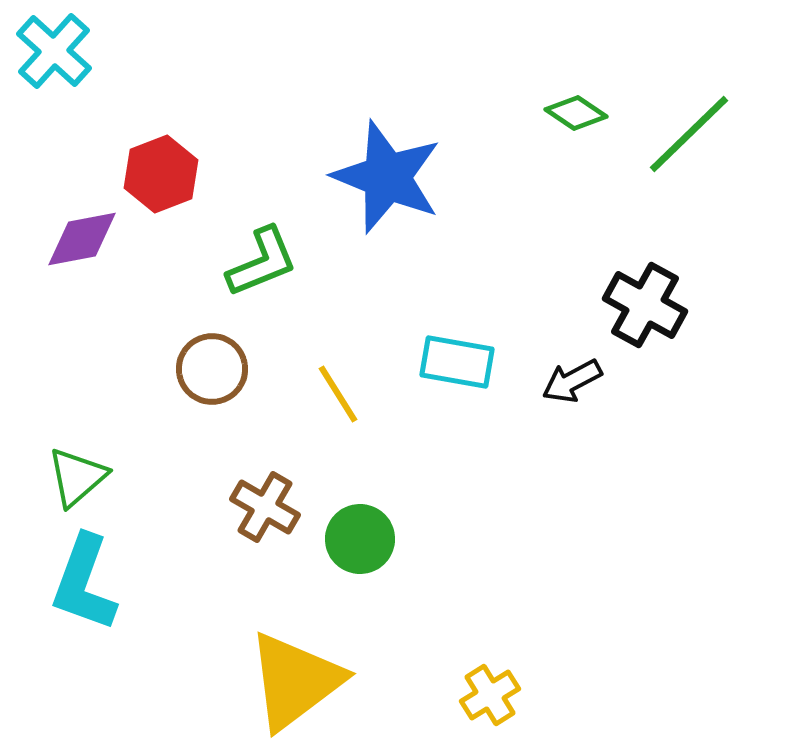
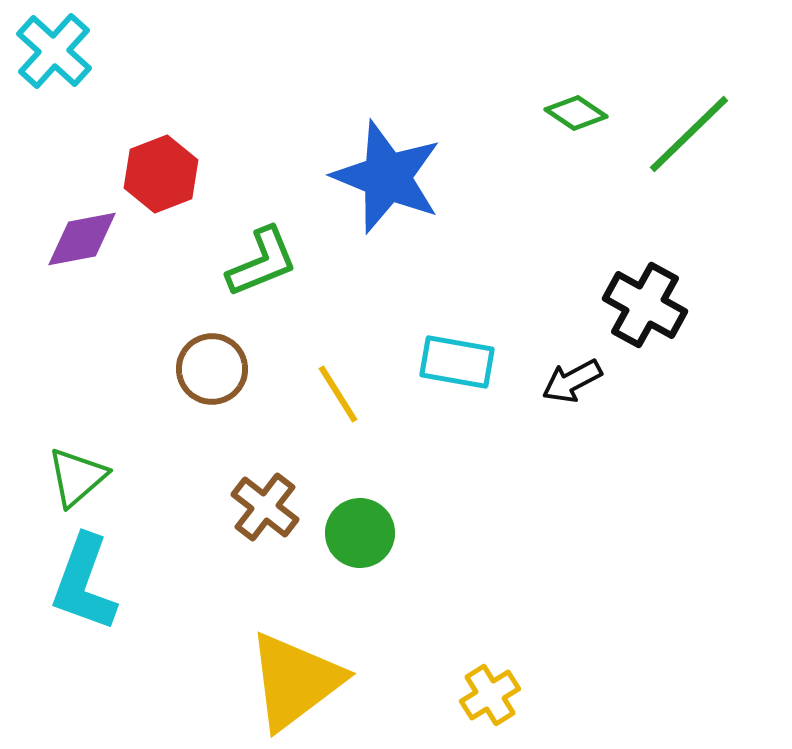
brown cross: rotated 8 degrees clockwise
green circle: moved 6 px up
